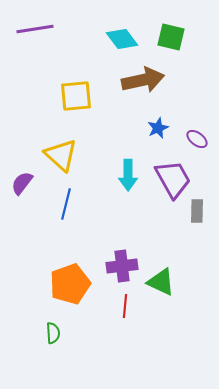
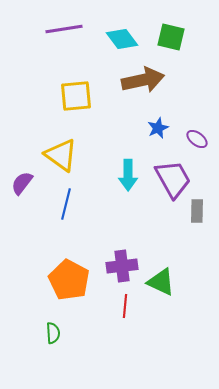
purple line: moved 29 px right
yellow triangle: rotated 6 degrees counterclockwise
orange pentagon: moved 1 px left, 4 px up; rotated 24 degrees counterclockwise
